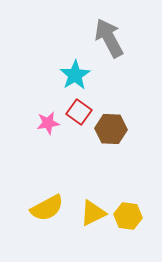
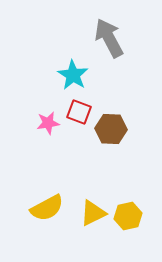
cyan star: moved 2 px left; rotated 8 degrees counterclockwise
red square: rotated 15 degrees counterclockwise
yellow hexagon: rotated 20 degrees counterclockwise
